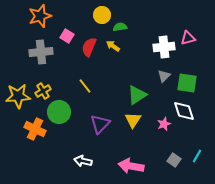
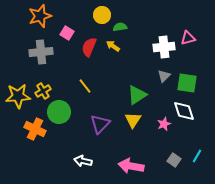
pink square: moved 3 px up
